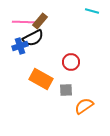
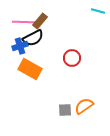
cyan line: moved 6 px right
red circle: moved 1 px right, 4 px up
orange rectangle: moved 11 px left, 10 px up
gray square: moved 1 px left, 20 px down
